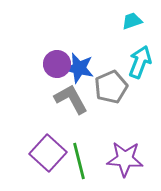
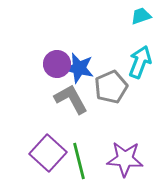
cyan trapezoid: moved 9 px right, 5 px up
